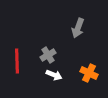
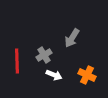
gray arrow: moved 6 px left, 10 px down; rotated 12 degrees clockwise
gray cross: moved 4 px left
orange cross: moved 2 px left, 2 px down
